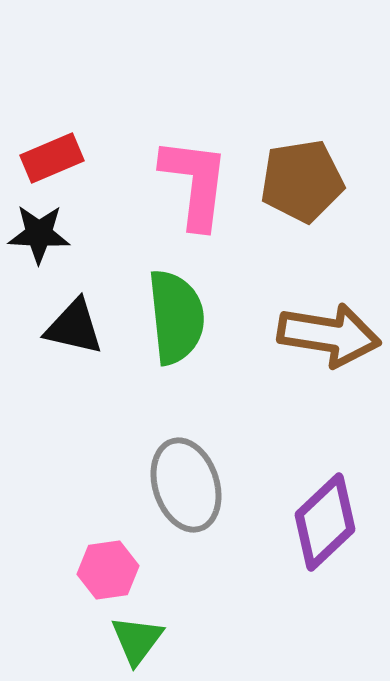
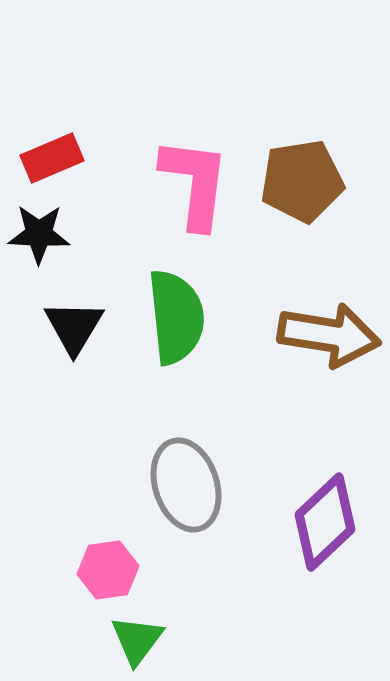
black triangle: rotated 48 degrees clockwise
